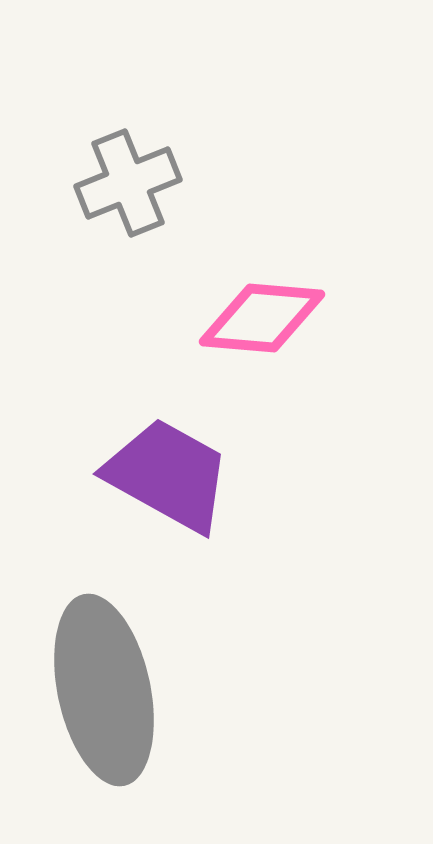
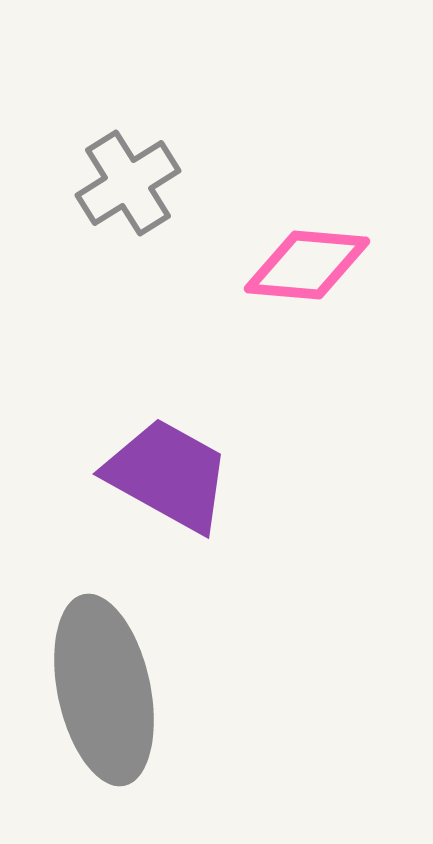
gray cross: rotated 10 degrees counterclockwise
pink diamond: moved 45 px right, 53 px up
